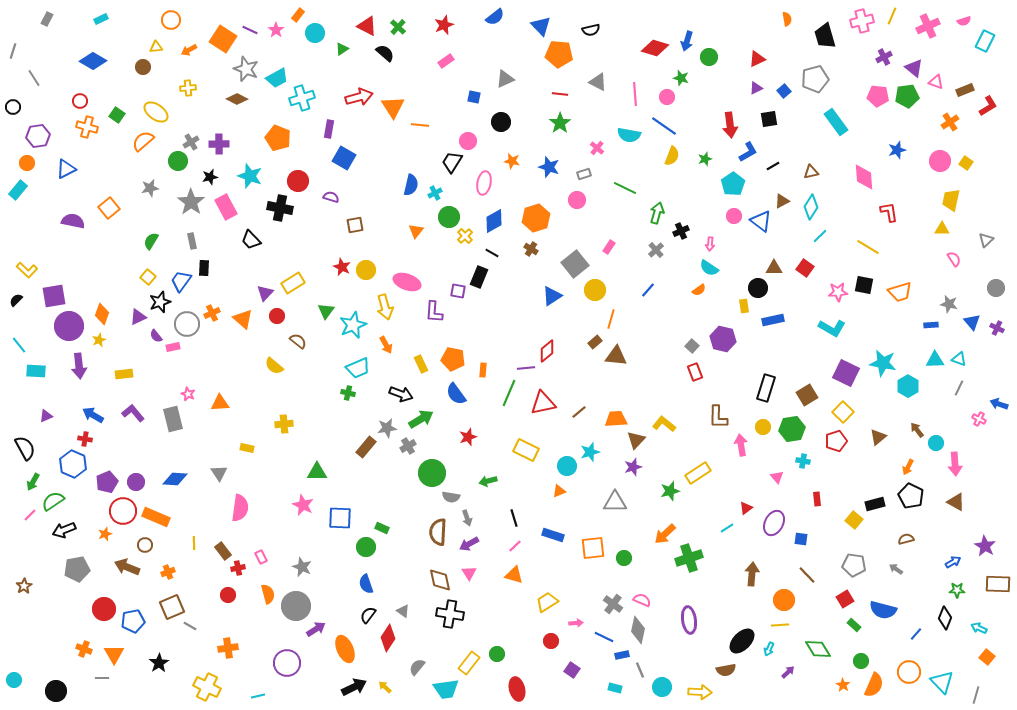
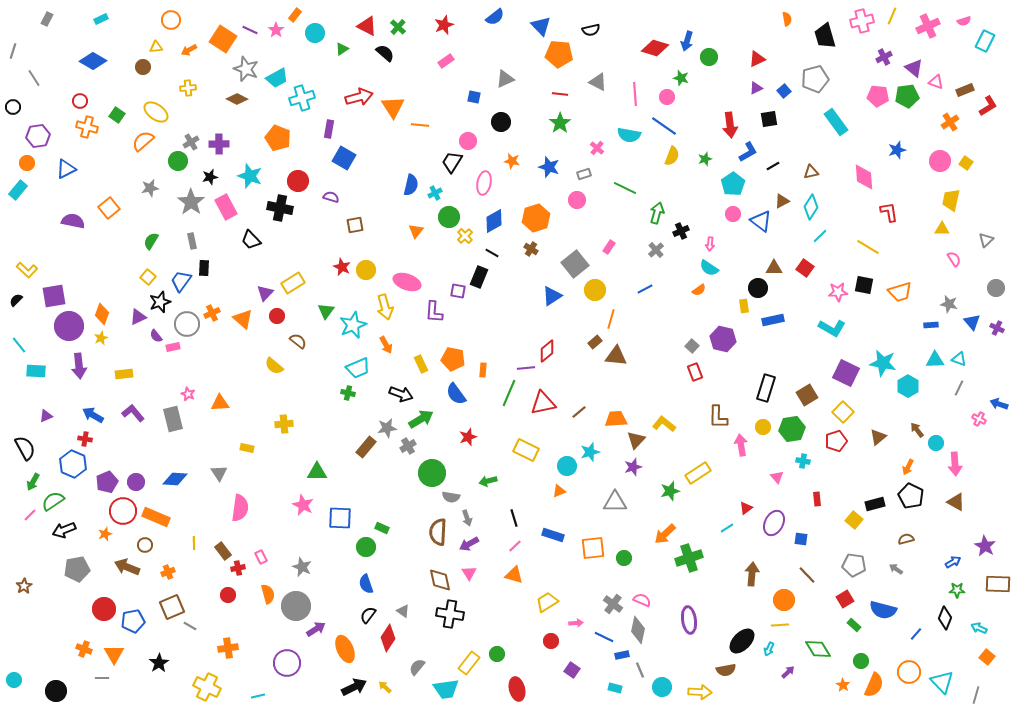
orange rectangle at (298, 15): moved 3 px left
pink circle at (734, 216): moved 1 px left, 2 px up
blue line at (648, 290): moved 3 px left, 1 px up; rotated 21 degrees clockwise
yellow star at (99, 340): moved 2 px right, 2 px up
